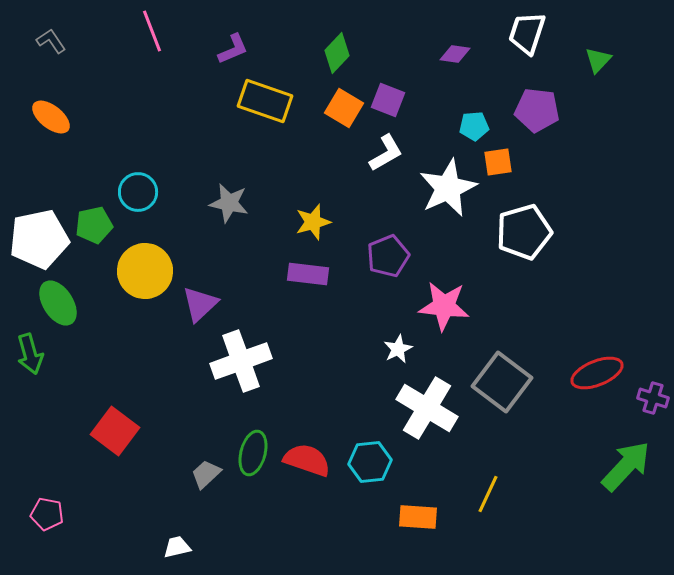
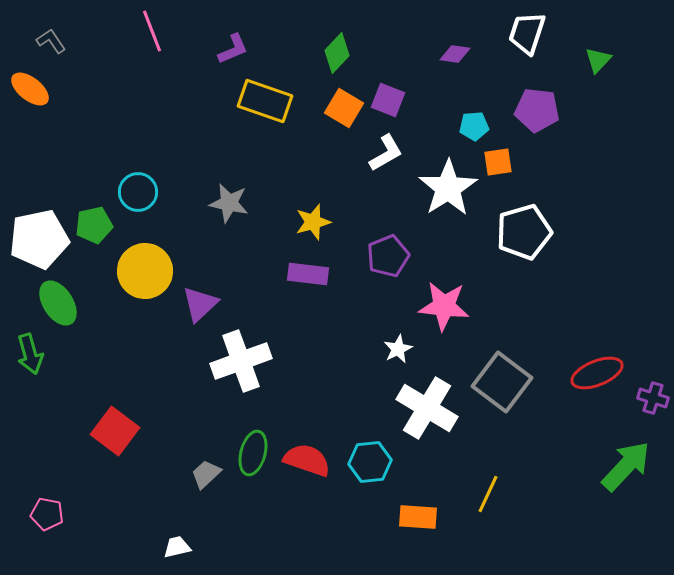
orange ellipse at (51, 117): moved 21 px left, 28 px up
white star at (448, 188): rotated 8 degrees counterclockwise
